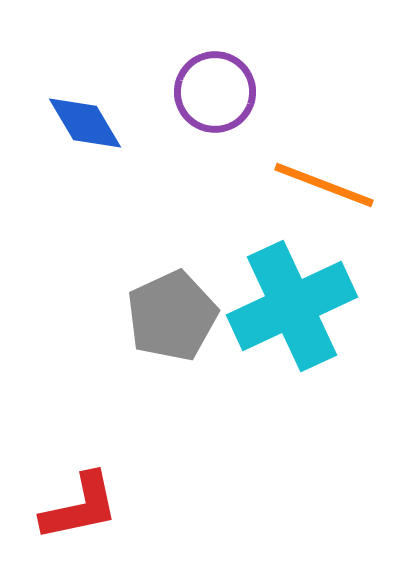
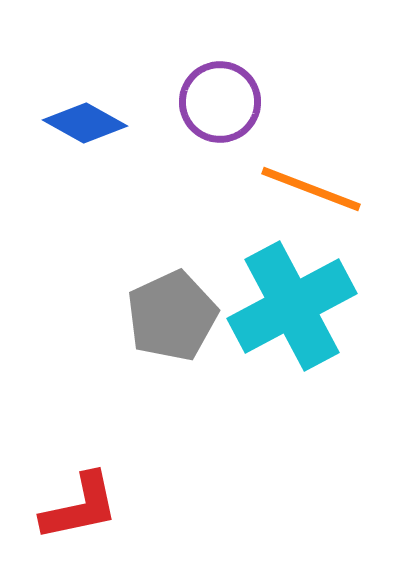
purple circle: moved 5 px right, 10 px down
blue diamond: rotated 30 degrees counterclockwise
orange line: moved 13 px left, 4 px down
cyan cross: rotated 3 degrees counterclockwise
